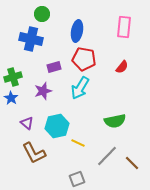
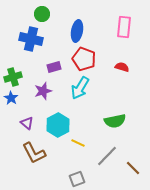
red pentagon: rotated 10 degrees clockwise
red semicircle: rotated 112 degrees counterclockwise
cyan hexagon: moved 1 px right, 1 px up; rotated 15 degrees counterclockwise
brown line: moved 1 px right, 5 px down
